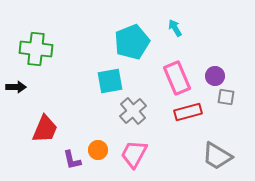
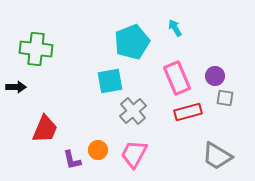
gray square: moved 1 px left, 1 px down
